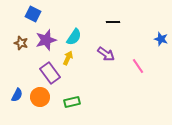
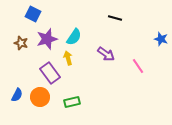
black line: moved 2 px right, 4 px up; rotated 16 degrees clockwise
purple star: moved 1 px right, 1 px up
yellow arrow: rotated 40 degrees counterclockwise
